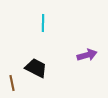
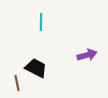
cyan line: moved 2 px left, 1 px up
brown line: moved 5 px right
